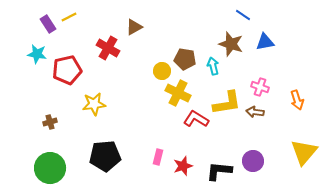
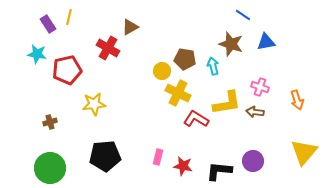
yellow line: rotated 49 degrees counterclockwise
brown triangle: moved 4 px left
blue triangle: moved 1 px right
red star: rotated 30 degrees clockwise
